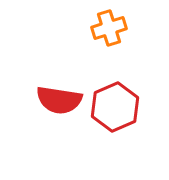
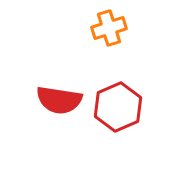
red hexagon: moved 3 px right
